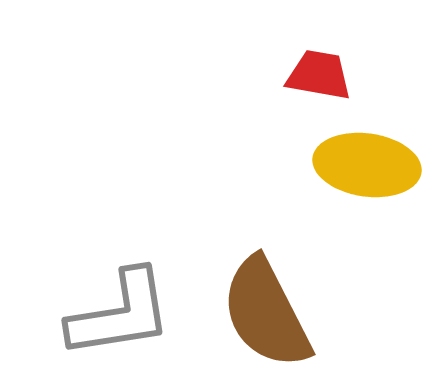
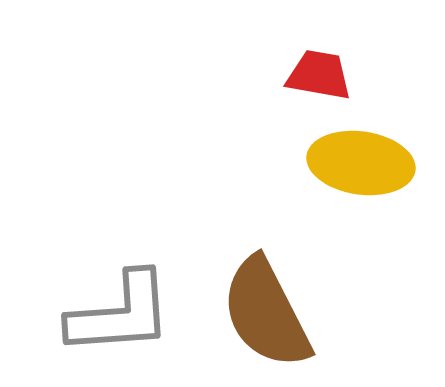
yellow ellipse: moved 6 px left, 2 px up
gray L-shape: rotated 5 degrees clockwise
